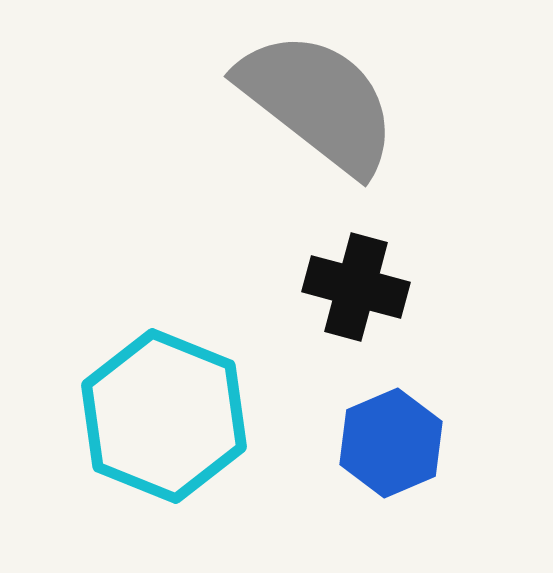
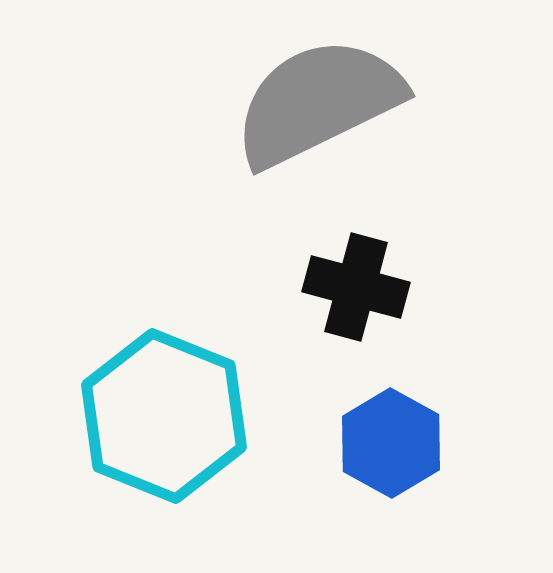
gray semicircle: rotated 64 degrees counterclockwise
blue hexagon: rotated 8 degrees counterclockwise
